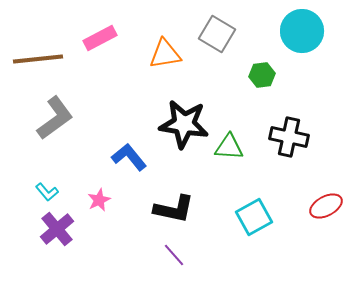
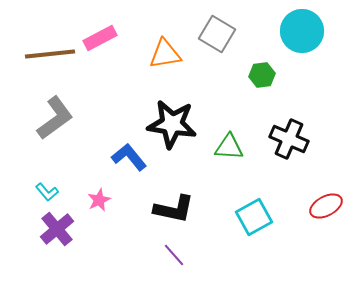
brown line: moved 12 px right, 5 px up
black star: moved 12 px left
black cross: moved 2 px down; rotated 12 degrees clockwise
